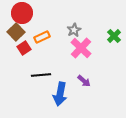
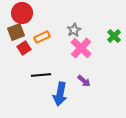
brown square: rotated 24 degrees clockwise
